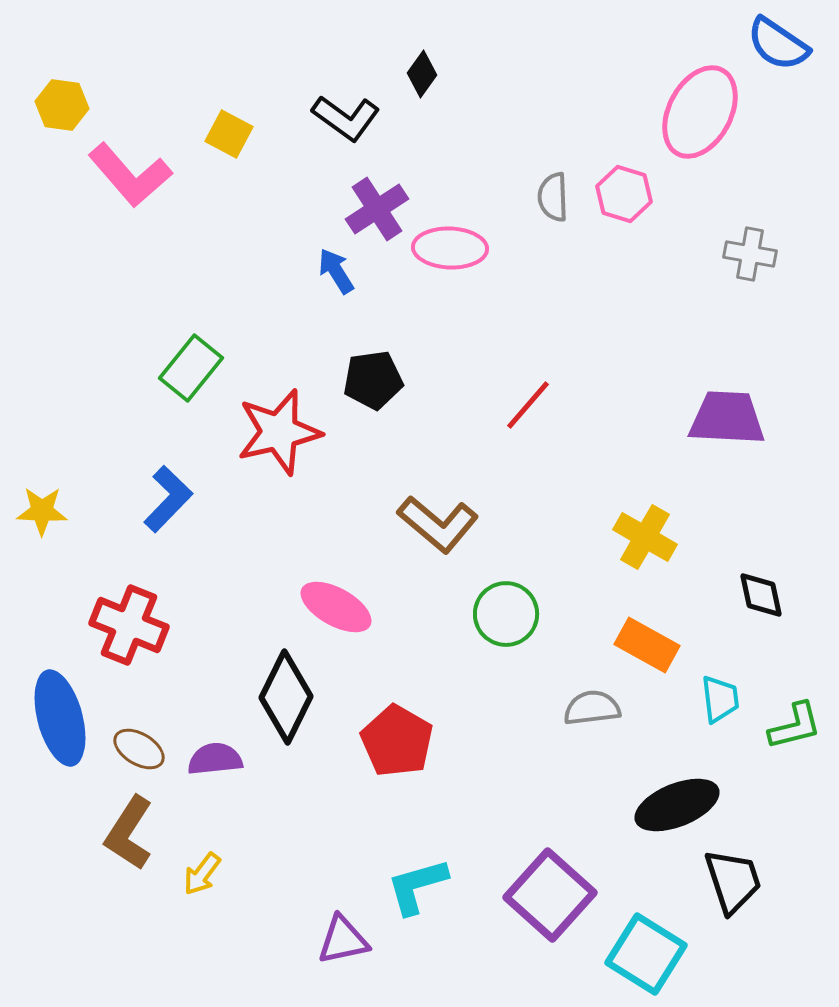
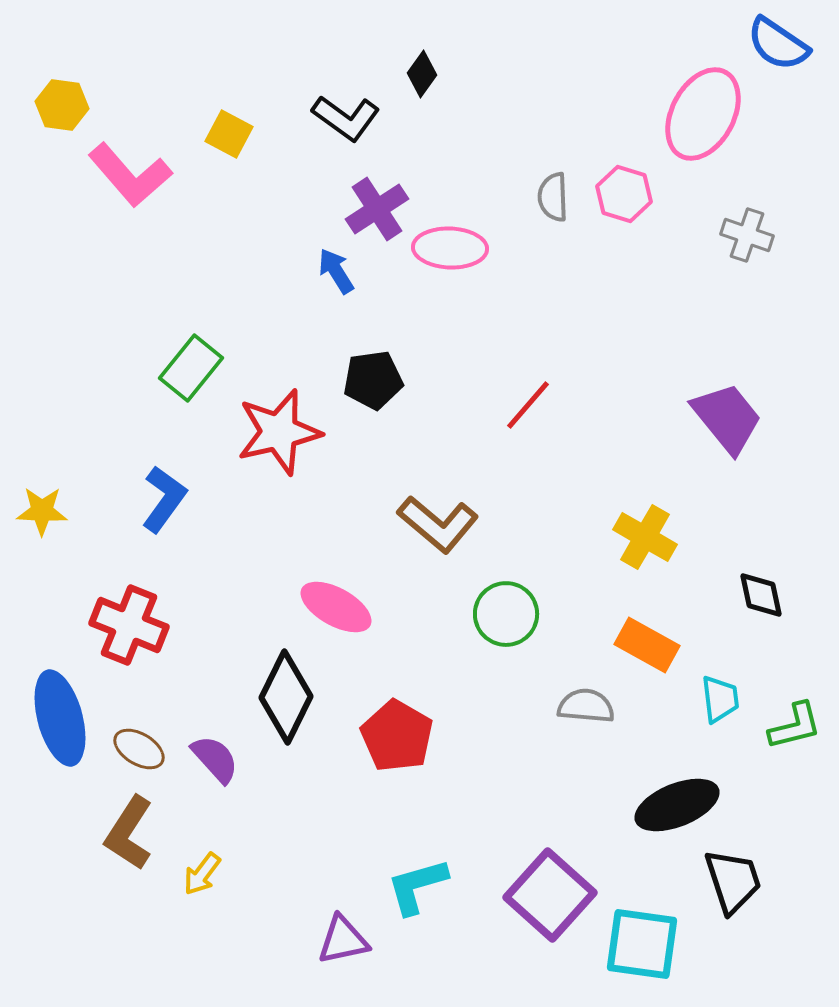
pink ellipse at (700, 112): moved 3 px right, 2 px down
gray cross at (750, 254): moved 3 px left, 19 px up; rotated 9 degrees clockwise
purple trapezoid at (727, 418): rotated 48 degrees clockwise
blue L-shape at (168, 499): moved 4 px left; rotated 8 degrees counterclockwise
gray semicircle at (592, 708): moved 6 px left, 2 px up; rotated 12 degrees clockwise
red pentagon at (397, 741): moved 5 px up
purple semicircle at (215, 759): rotated 54 degrees clockwise
cyan square at (646, 954): moved 4 px left, 10 px up; rotated 24 degrees counterclockwise
